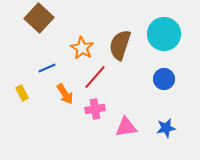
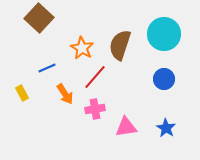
blue star: rotated 30 degrees counterclockwise
